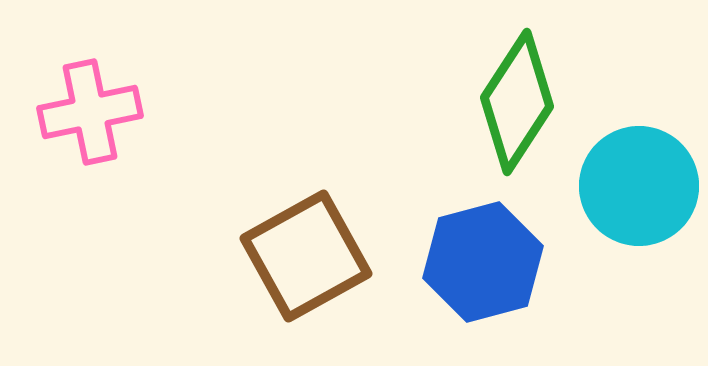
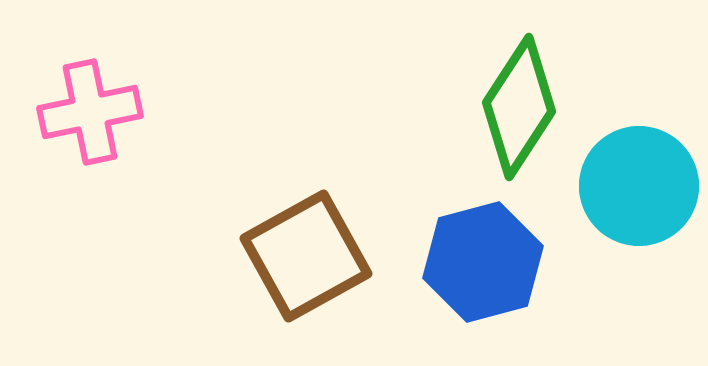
green diamond: moved 2 px right, 5 px down
